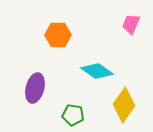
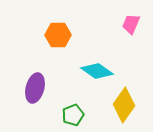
green pentagon: rotated 30 degrees counterclockwise
